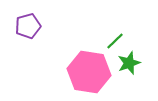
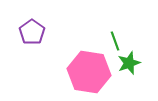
purple pentagon: moved 4 px right, 6 px down; rotated 20 degrees counterclockwise
green line: rotated 66 degrees counterclockwise
